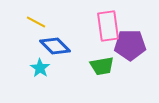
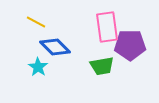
pink rectangle: moved 1 px left, 1 px down
blue diamond: moved 1 px down
cyan star: moved 2 px left, 1 px up
